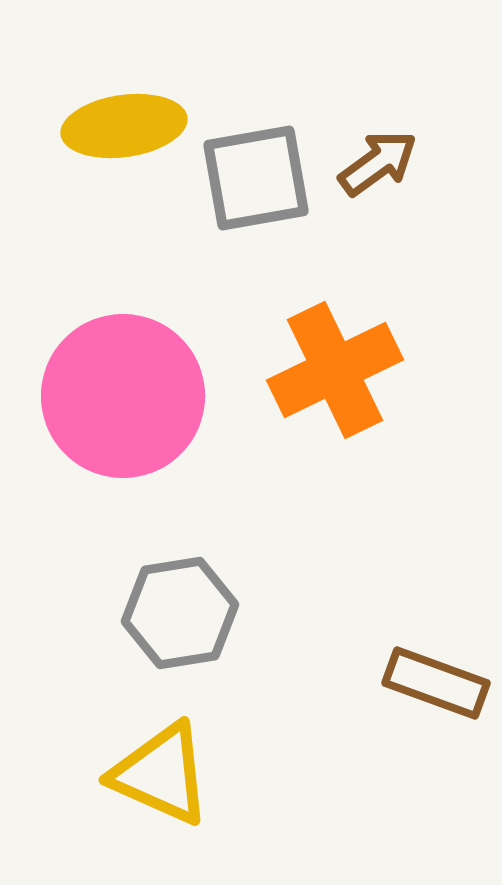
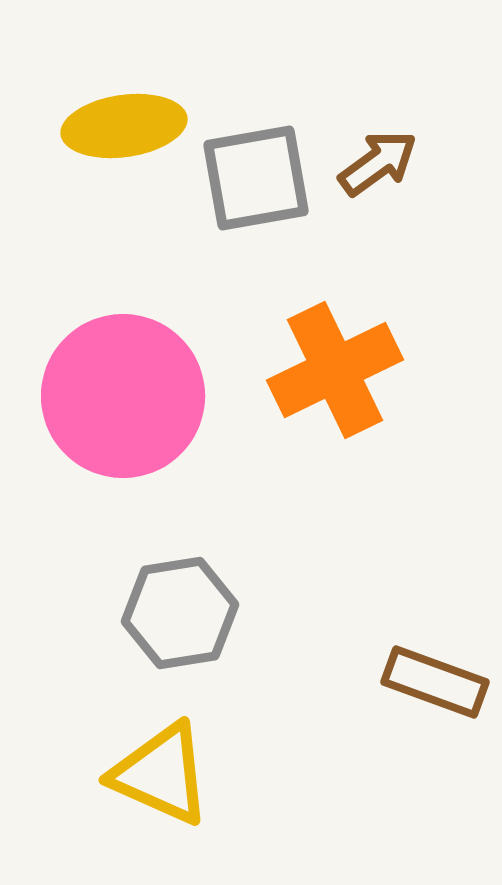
brown rectangle: moved 1 px left, 1 px up
